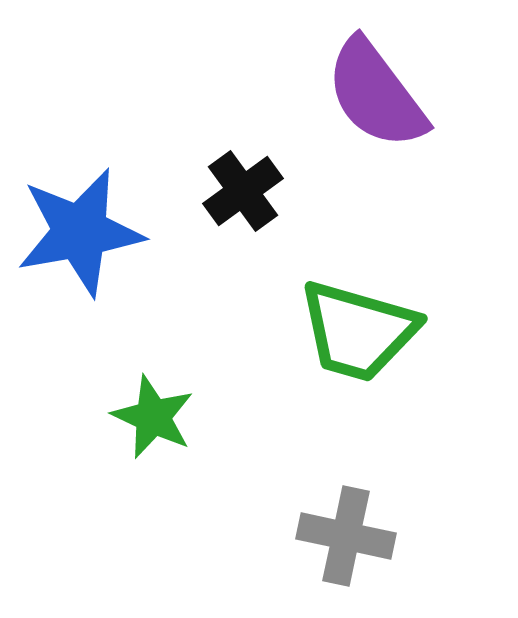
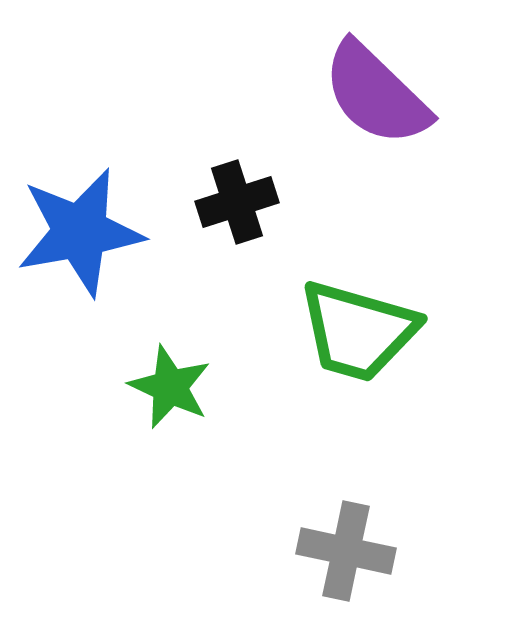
purple semicircle: rotated 9 degrees counterclockwise
black cross: moved 6 px left, 11 px down; rotated 18 degrees clockwise
green star: moved 17 px right, 30 px up
gray cross: moved 15 px down
